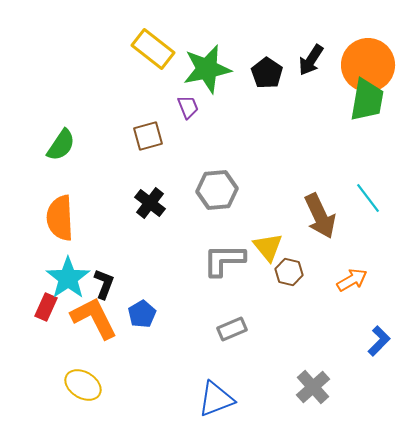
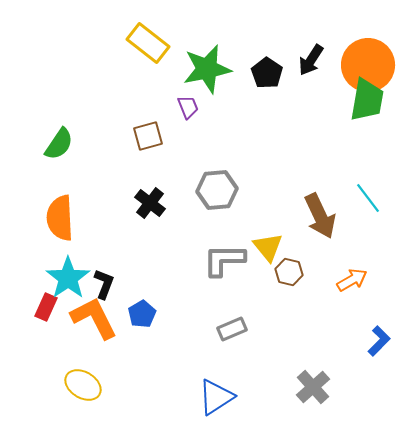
yellow rectangle: moved 5 px left, 6 px up
green semicircle: moved 2 px left, 1 px up
blue triangle: moved 2 px up; rotated 12 degrees counterclockwise
